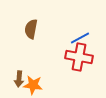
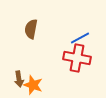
red cross: moved 2 px left, 1 px down
brown arrow: rotated 14 degrees counterclockwise
orange star: rotated 12 degrees clockwise
